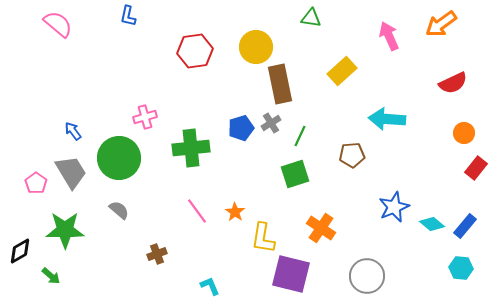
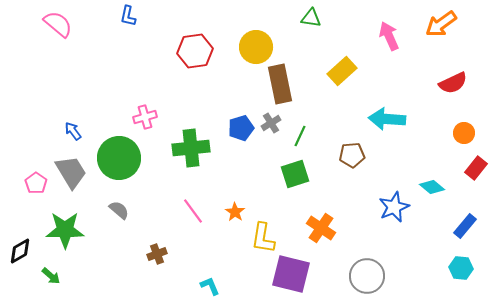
pink line: moved 4 px left
cyan diamond: moved 37 px up
